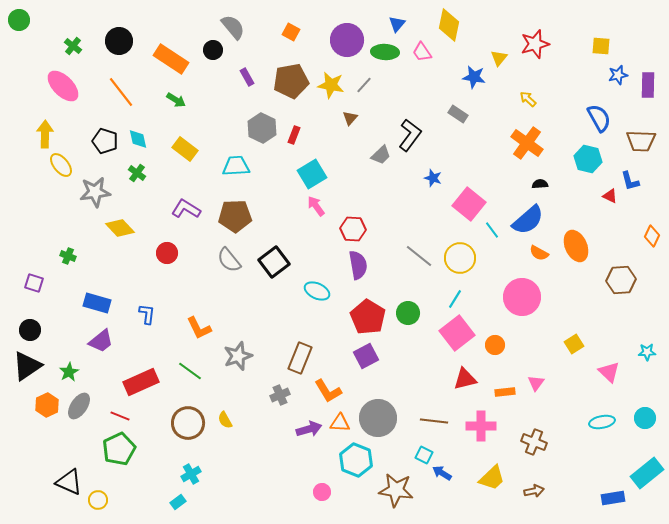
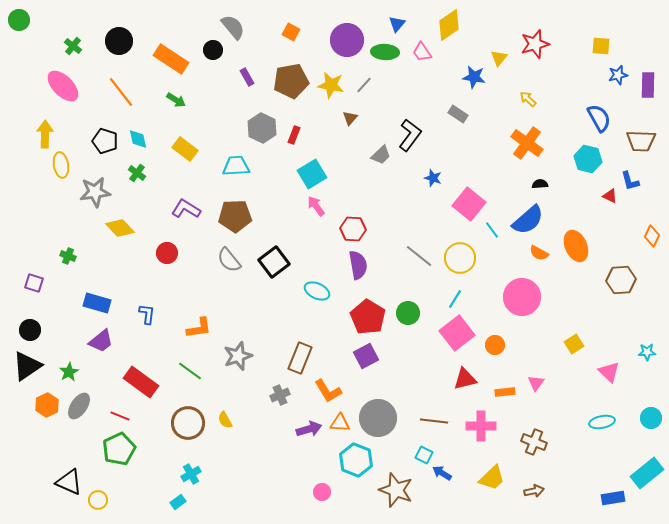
yellow diamond at (449, 25): rotated 44 degrees clockwise
yellow ellipse at (61, 165): rotated 30 degrees clockwise
orange L-shape at (199, 328): rotated 72 degrees counterclockwise
red rectangle at (141, 382): rotated 60 degrees clockwise
cyan circle at (645, 418): moved 6 px right
brown star at (396, 490): rotated 12 degrees clockwise
